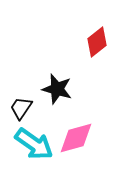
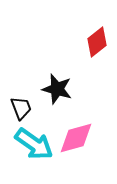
black trapezoid: rotated 125 degrees clockwise
